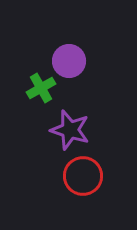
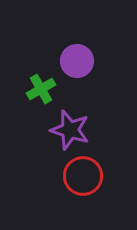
purple circle: moved 8 px right
green cross: moved 1 px down
